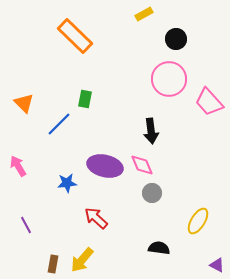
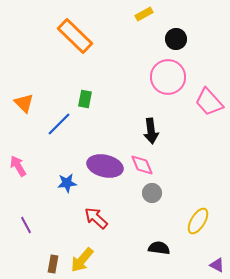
pink circle: moved 1 px left, 2 px up
